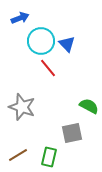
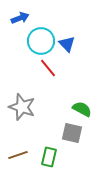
green semicircle: moved 7 px left, 3 px down
gray square: rotated 25 degrees clockwise
brown line: rotated 12 degrees clockwise
